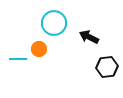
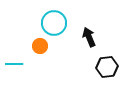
black arrow: rotated 42 degrees clockwise
orange circle: moved 1 px right, 3 px up
cyan line: moved 4 px left, 5 px down
